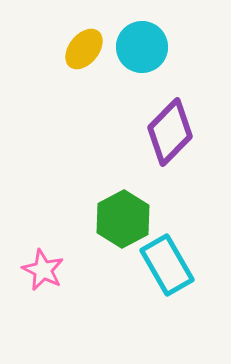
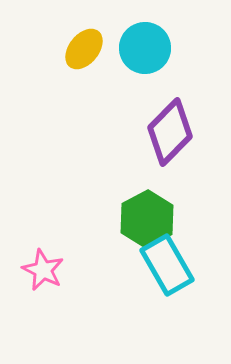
cyan circle: moved 3 px right, 1 px down
green hexagon: moved 24 px right
